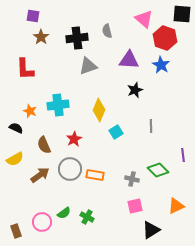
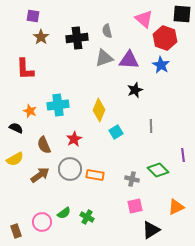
gray triangle: moved 16 px right, 8 px up
orange triangle: moved 1 px down
